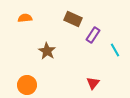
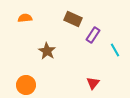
orange circle: moved 1 px left
